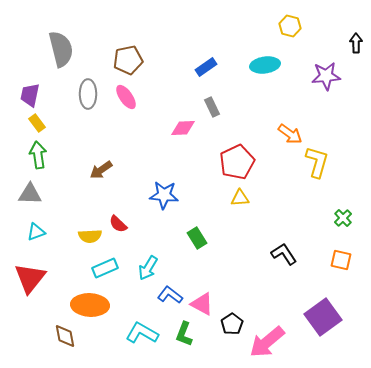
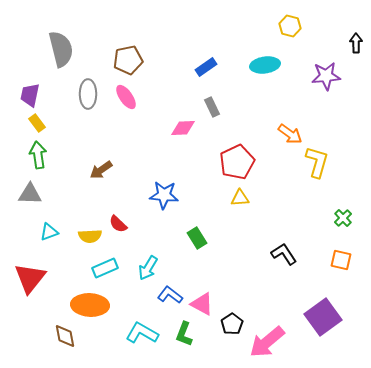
cyan triangle: moved 13 px right
